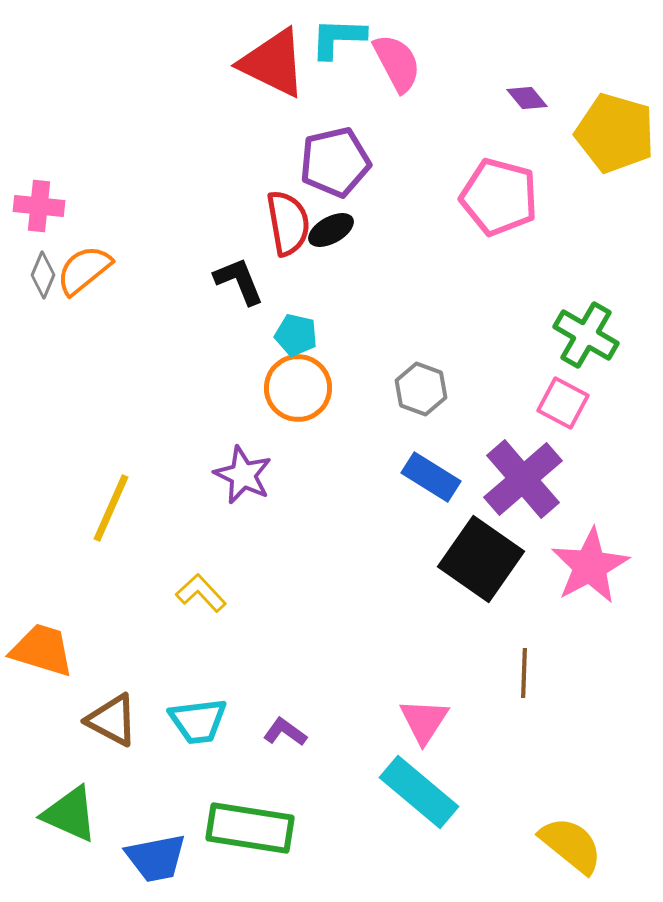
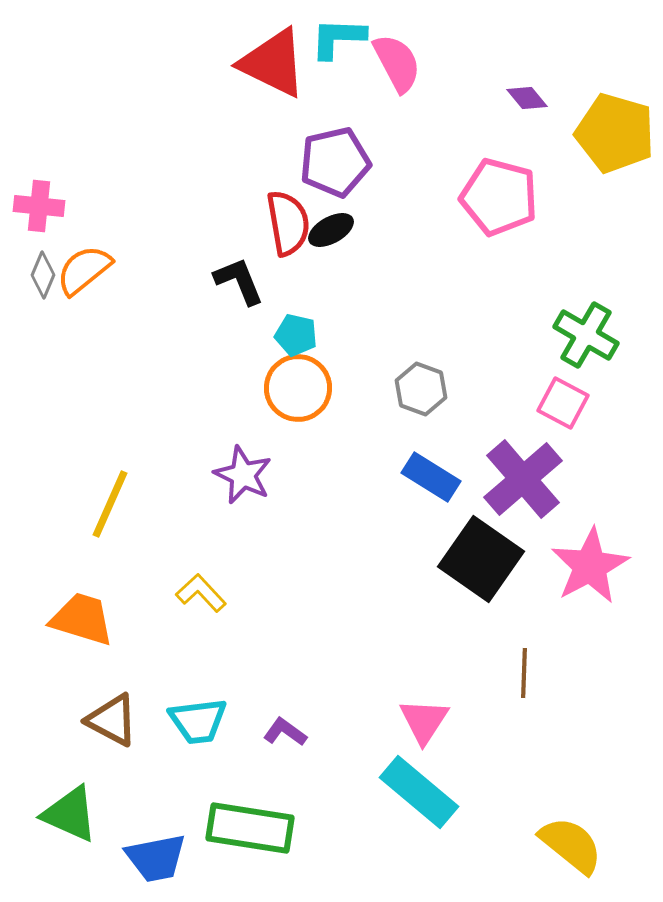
yellow line: moved 1 px left, 4 px up
orange trapezoid: moved 40 px right, 31 px up
